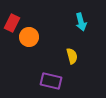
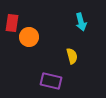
red rectangle: rotated 18 degrees counterclockwise
